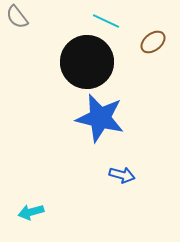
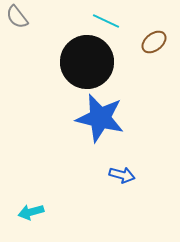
brown ellipse: moved 1 px right
